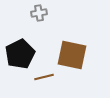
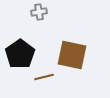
gray cross: moved 1 px up
black pentagon: rotated 8 degrees counterclockwise
